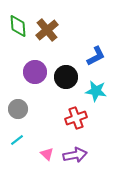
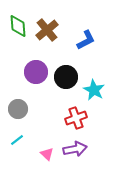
blue L-shape: moved 10 px left, 16 px up
purple circle: moved 1 px right
cyan star: moved 2 px left, 1 px up; rotated 20 degrees clockwise
purple arrow: moved 6 px up
